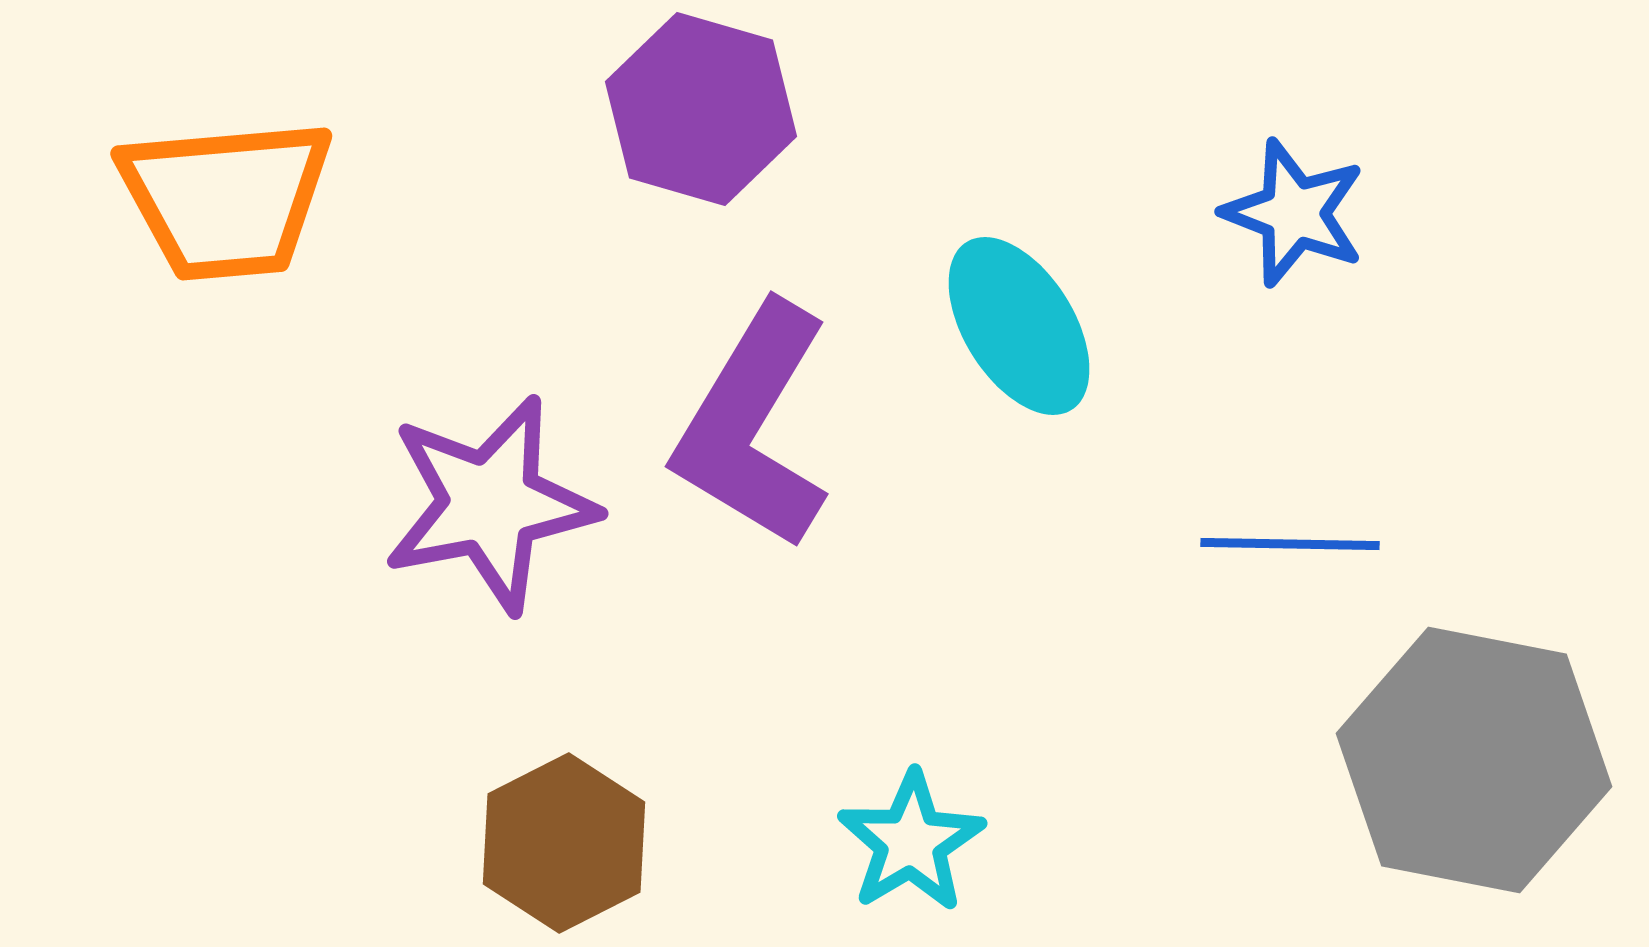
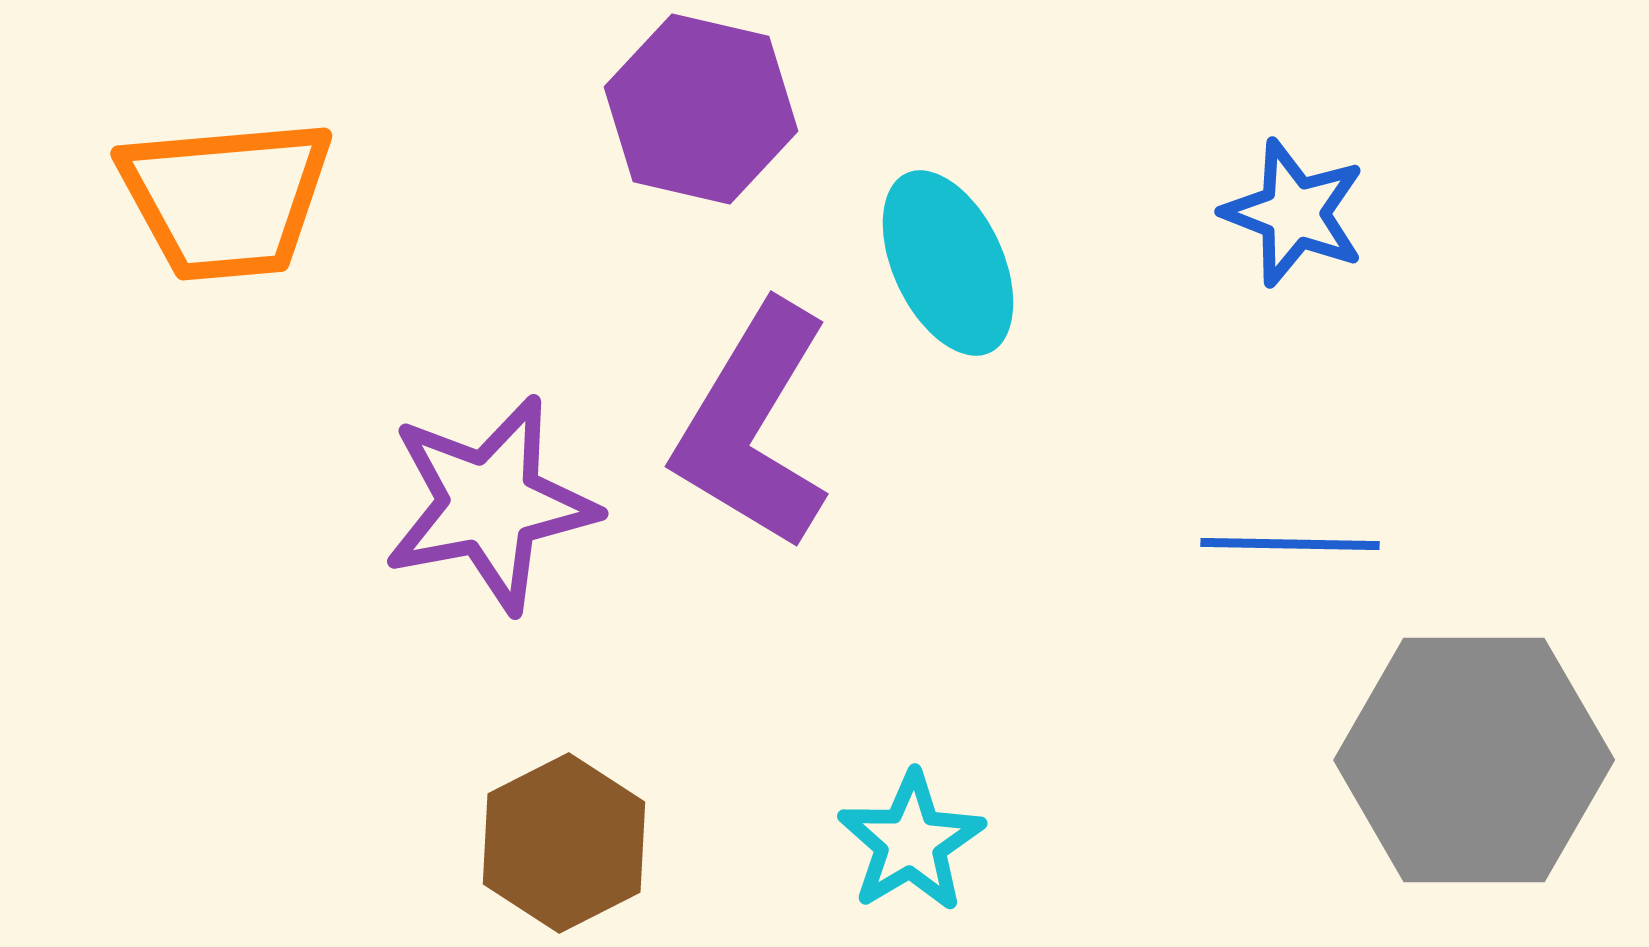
purple hexagon: rotated 3 degrees counterclockwise
cyan ellipse: moved 71 px left, 63 px up; rotated 7 degrees clockwise
gray hexagon: rotated 11 degrees counterclockwise
